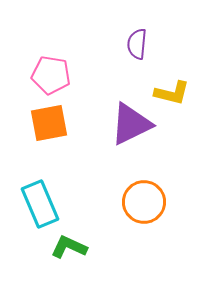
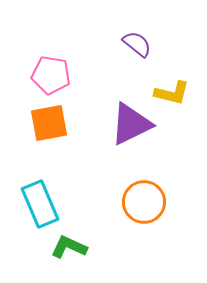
purple semicircle: rotated 124 degrees clockwise
